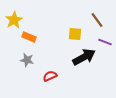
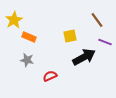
yellow square: moved 5 px left, 2 px down; rotated 16 degrees counterclockwise
